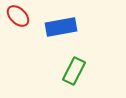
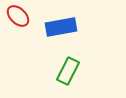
green rectangle: moved 6 px left
